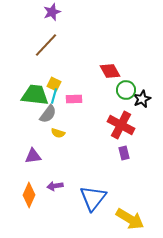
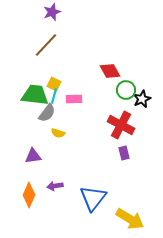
gray semicircle: moved 1 px left, 1 px up
